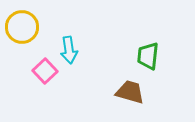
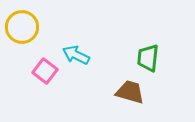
cyan arrow: moved 7 px right, 5 px down; rotated 124 degrees clockwise
green trapezoid: moved 2 px down
pink square: rotated 10 degrees counterclockwise
